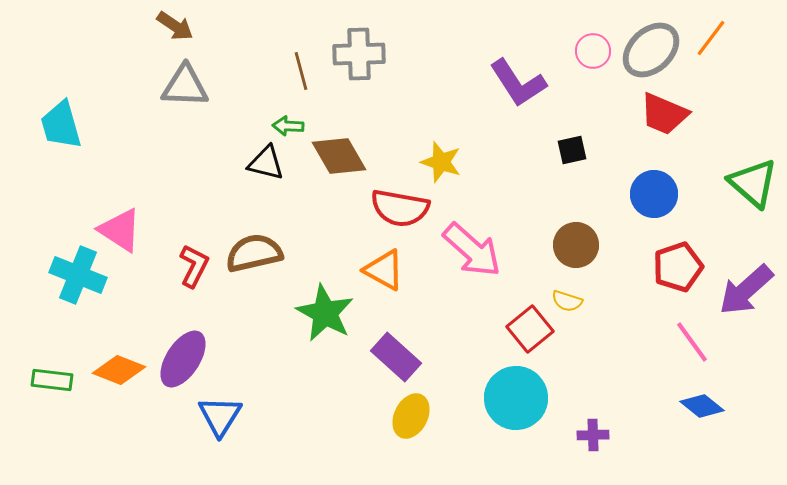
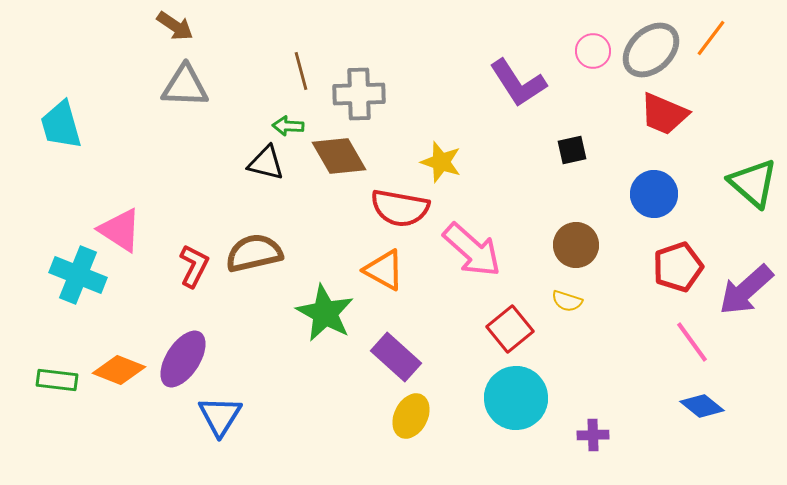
gray cross: moved 40 px down
red square: moved 20 px left
green rectangle: moved 5 px right
